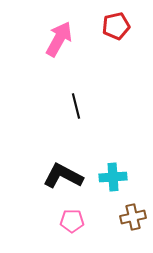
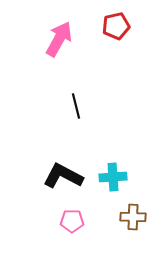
brown cross: rotated 15 degrees clockwise
